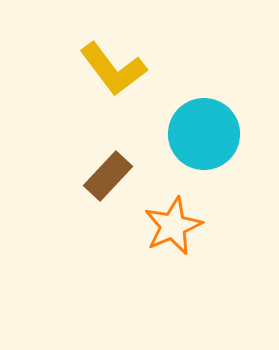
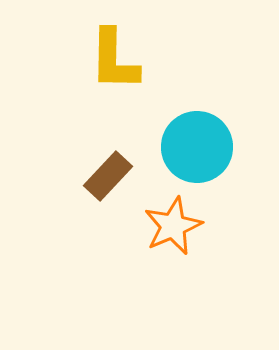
yellow L-shape: moved 1 px right, 9 px up; rotated 38 degrees clockwise
cyan circle: moved 7 px left, 13 px down
